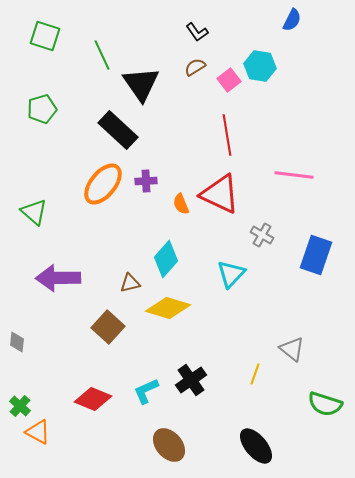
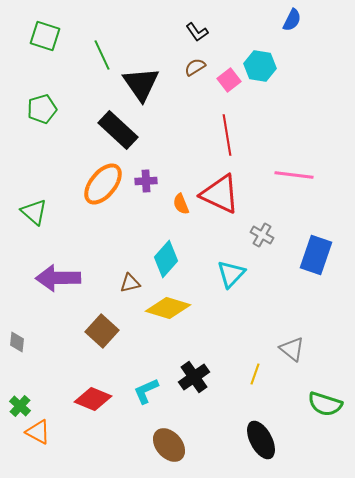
brown square: moved 6 px left, 4 px down
black cross: moved 3 px right, 3 px up
black ellipse: moved 5 px right, 6 px up; rotated 12 degrees clockwise
